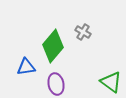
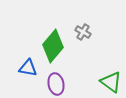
blue triangle: moved 2 px right, 1 px down; rotated 18 degrees clockwise
